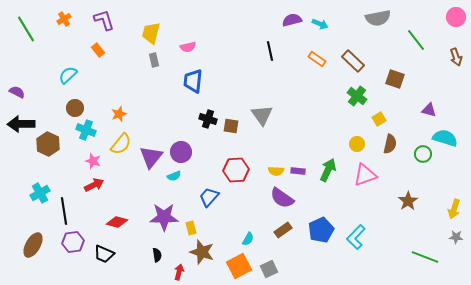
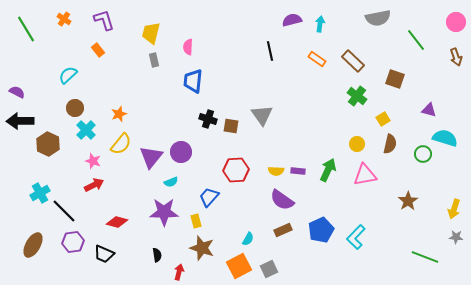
pink circle at (456, 17): moved 5 px down
orange cross at (64, 19): rotated 24 degrees counterclockwise
cyan arrow at (320, 24): rotated 105 degrees counterclockwise
pink semicircle at (188, 47): rotated 105 degrees clockwise
yellow square at (379, 119): moved 4 px right
black arrow at (21, 124): moved 1 px left, 3 px up
cyan cross at (86, 130): rotated 24 degrees clockwise
pink triangle at (365, 175): rotated 10 degrees clockwise
cyan semicircle at (174, 176): moved 3 px left, 6 px down
purple semicircle at (282, 198): moved 2 px down
black line at (64, 211): rotated 36 degrees counterclockwise
purple star at (164, 217): moved 5 px up
yellow rectangle at (191, 228): moved 5 px right, 7 px up
brown rectangle at (283, 230): rotated 12 degrees clockwise
brown star at (202, 252): moved 4 px up
